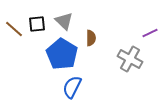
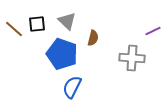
gray triangle: moved 3 px right
purple line: moved 3 px right, 2 px up
brown semicircle: moved 2 px right; rotated 14 degrees clockwise
blue pentagon: rotated 12 degrees counterclockwise
gray cross: moved 2 px right, 1 px up; rotated 25 degrees counterclockwise
